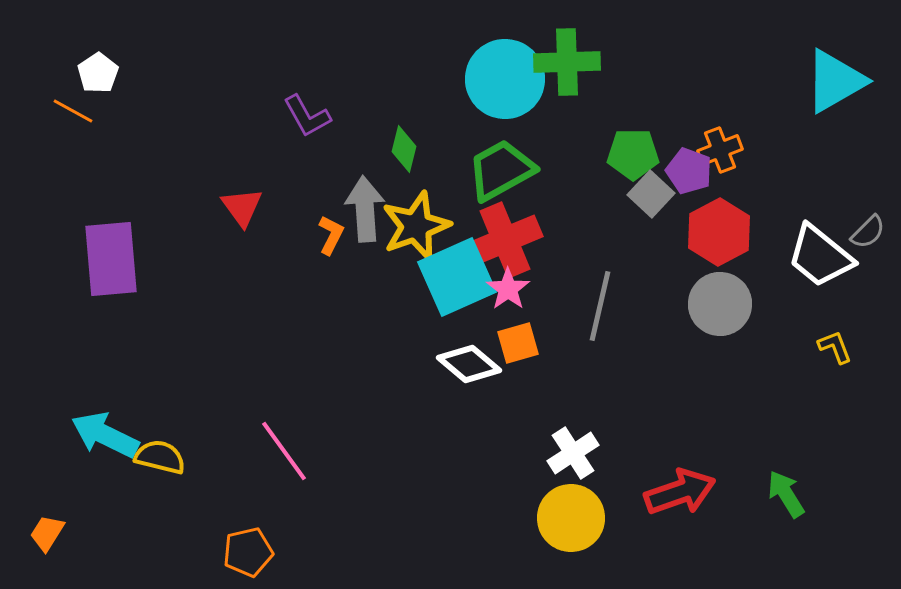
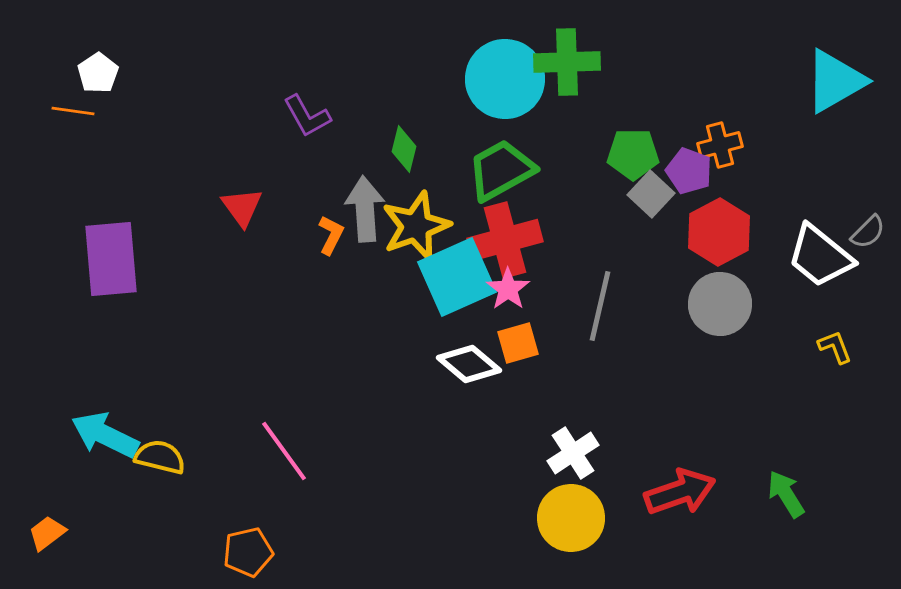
orange line: rotated 21 degrees counterclockwise
orange cross: moved 5 px up; rotated 6 degrees clockwise
red cross: rotated 8 degrees clockwise
orange trapezoid: rotated 21 degrees clockwise
